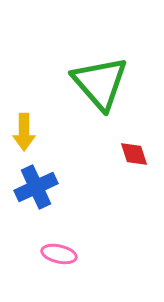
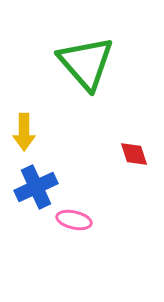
green triangle: moved 14 px left, 20 px up
pink ellipse: moved 15 px right, 34 px up
